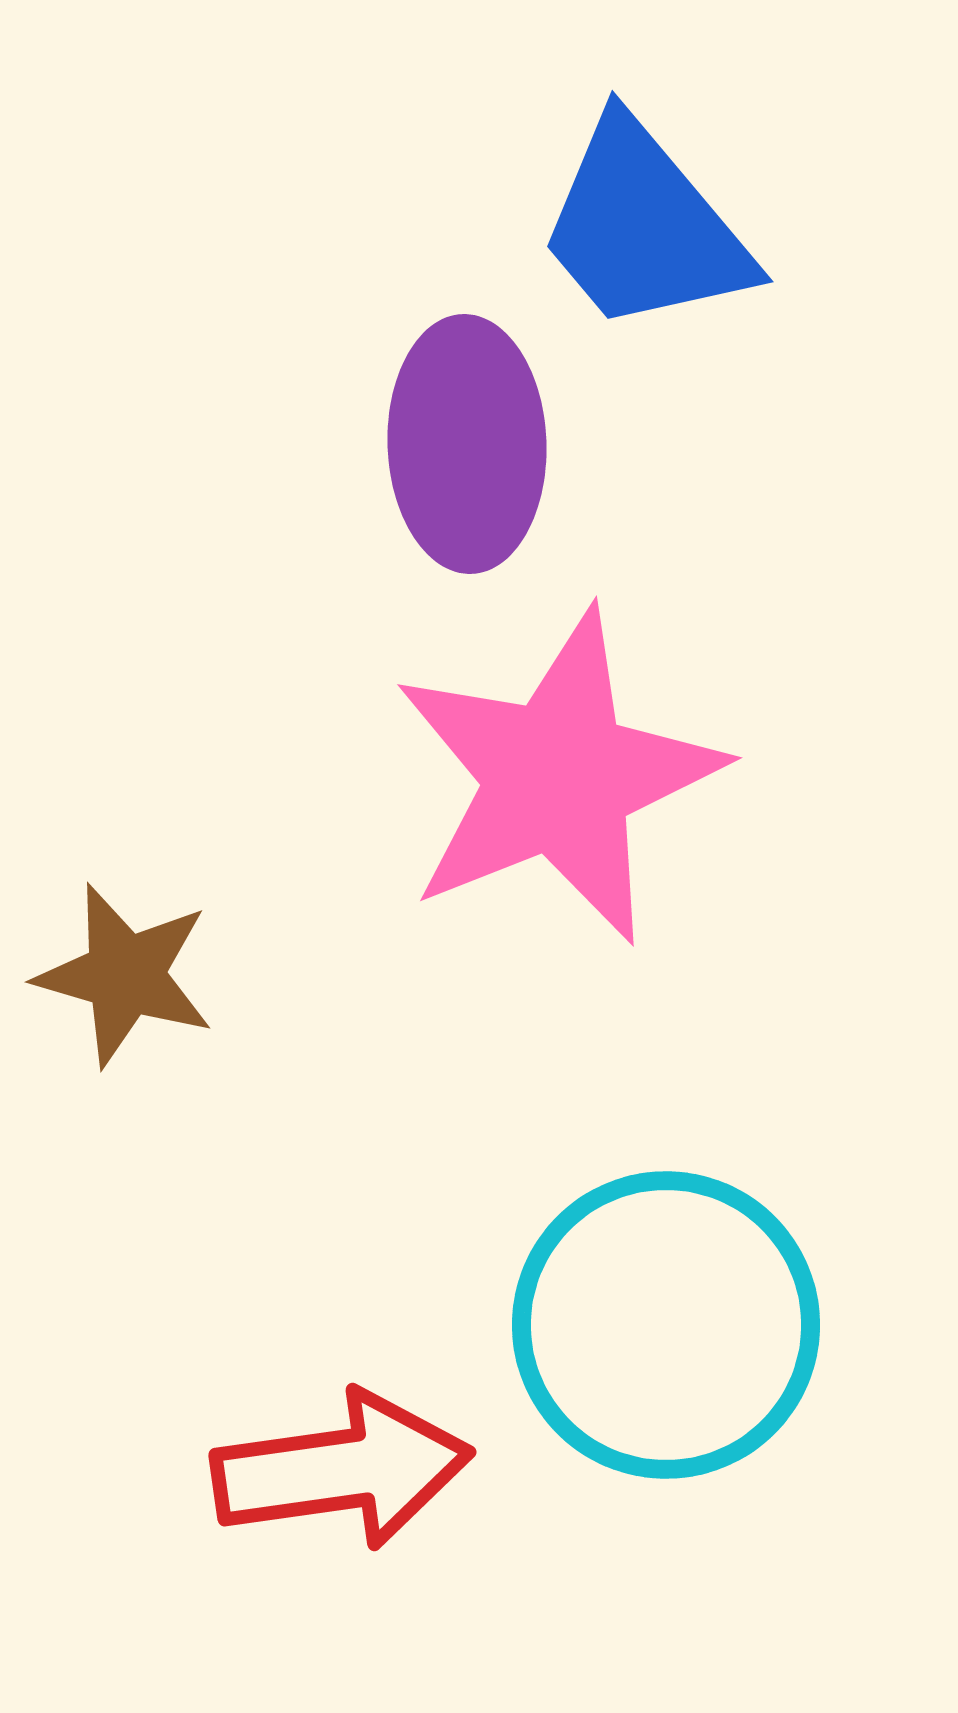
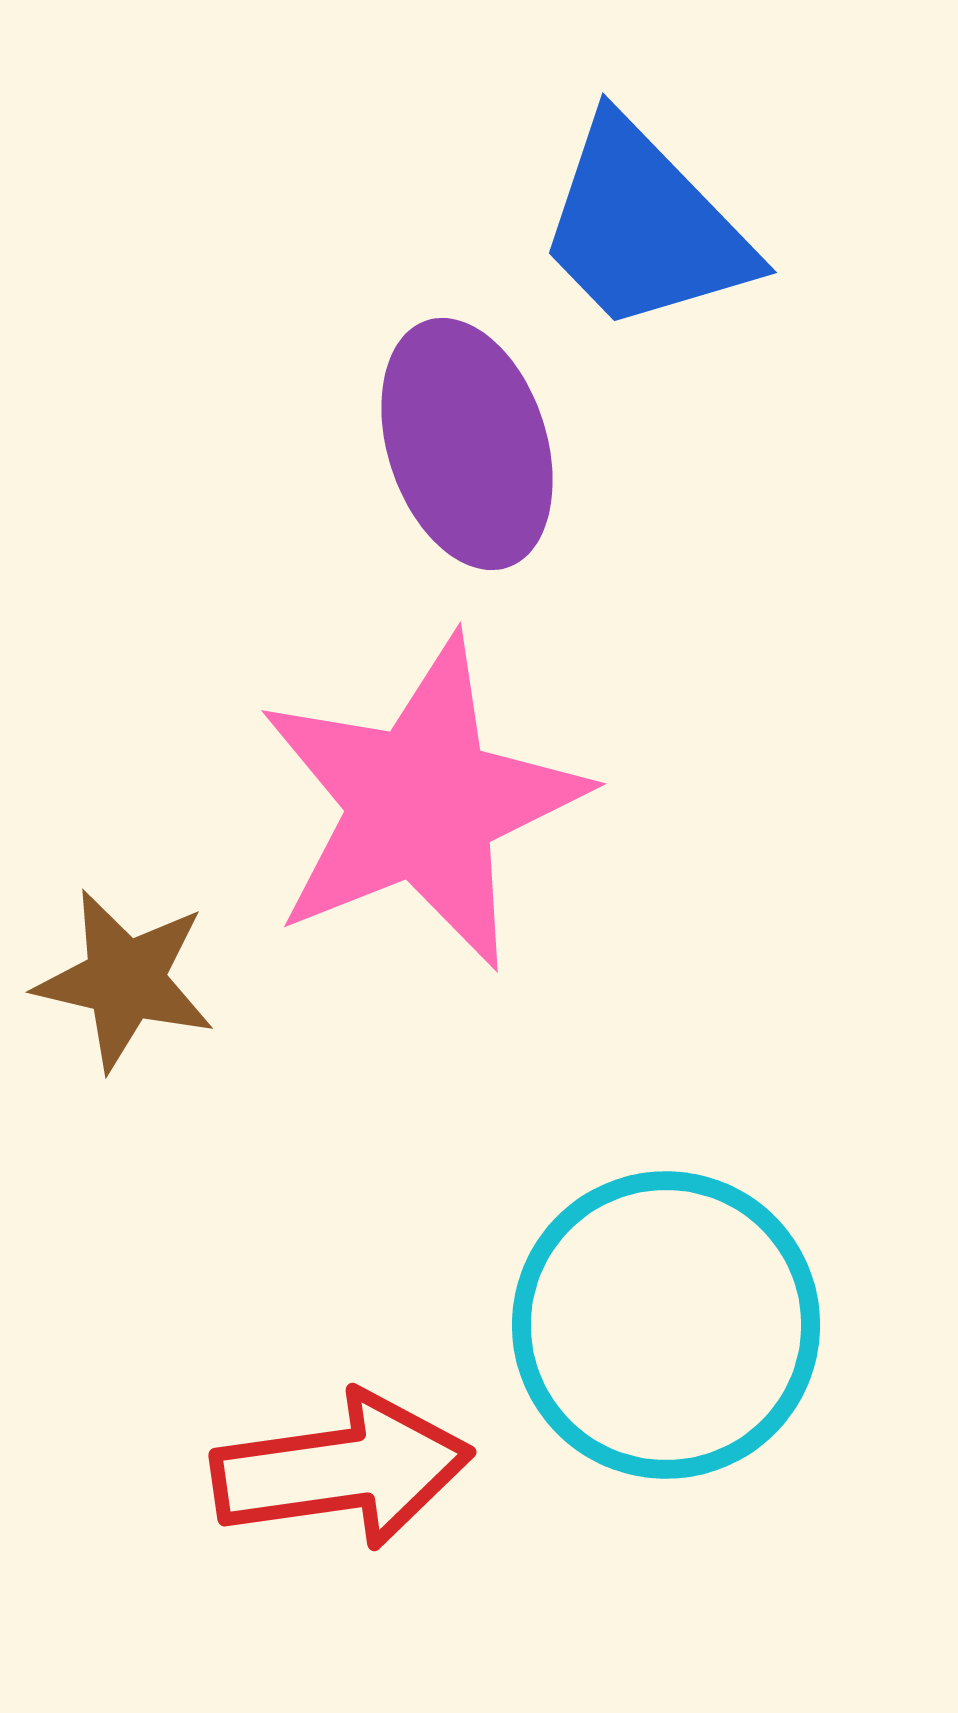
blue trapezoid: rotated 4 degrees counterclockwise
purple ellipse: rotated 16 degrees counterclockwise
pink star: moved 136 px left, 26 px down
brown star: moved 5 px down; rotated 3 degrees counterclockwise
